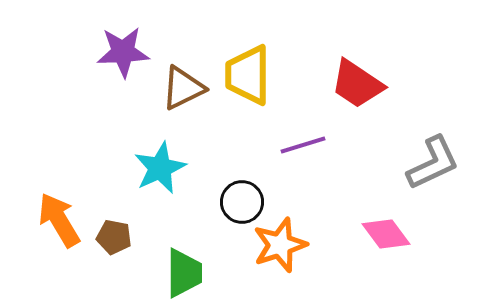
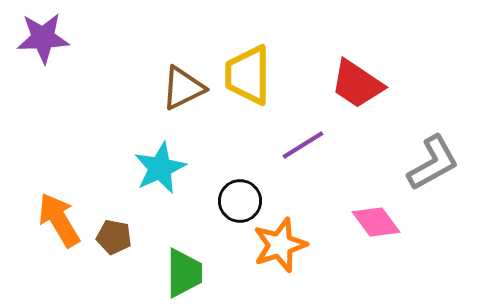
purple star: moved 80 px left, 14 px up
purple line: rotated 15 degrees counterclockwise
gray L-shape: rotated 4 degrees counterclockwise
black circle: moved 2 px left, 1 px up
pink diamond: moved 10 px left, 12 px up
